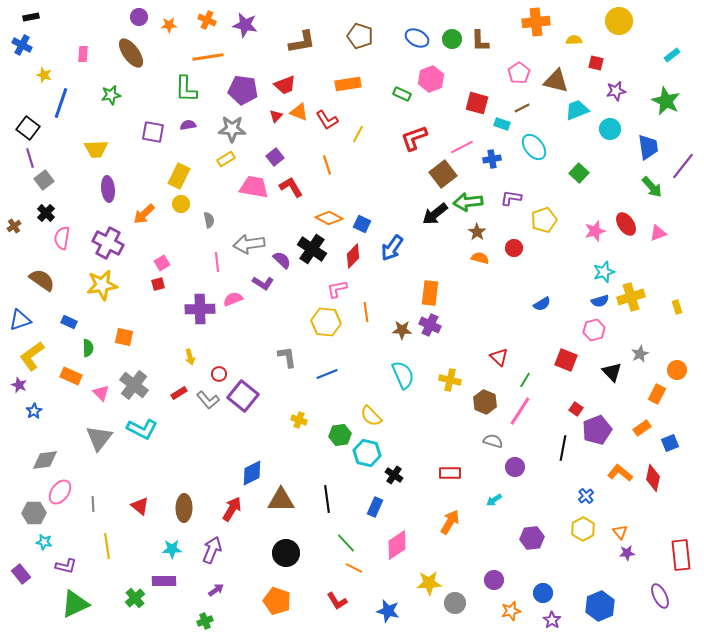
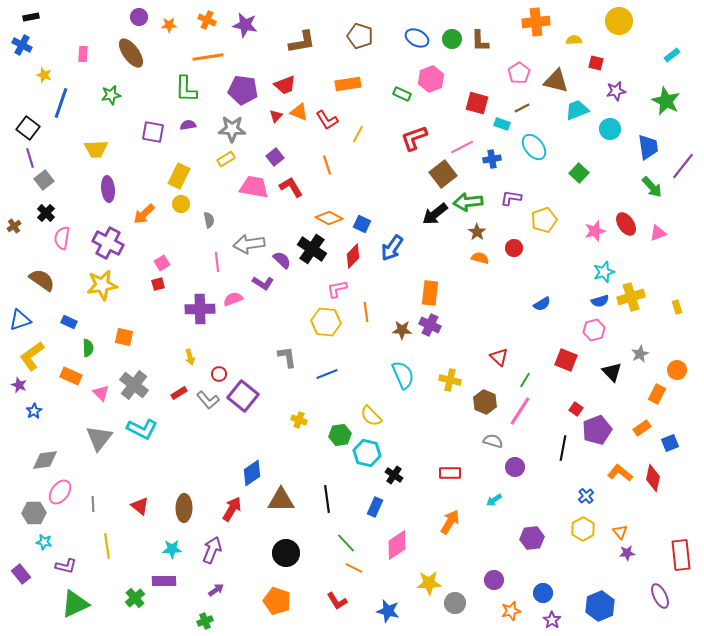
blue diamond at (252, 473): rotated 8 degrees counterclockwise
